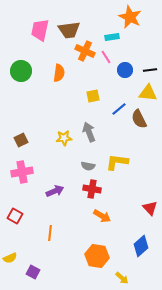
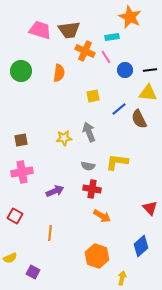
pink trapezoid: rotated 95 degrees clockwise
brown square: rotated 16 degrees clockwise
orange hexagon: rotated 10 degrees clockwise
yellow arrow: rotated 120 degrees counterclockwise
